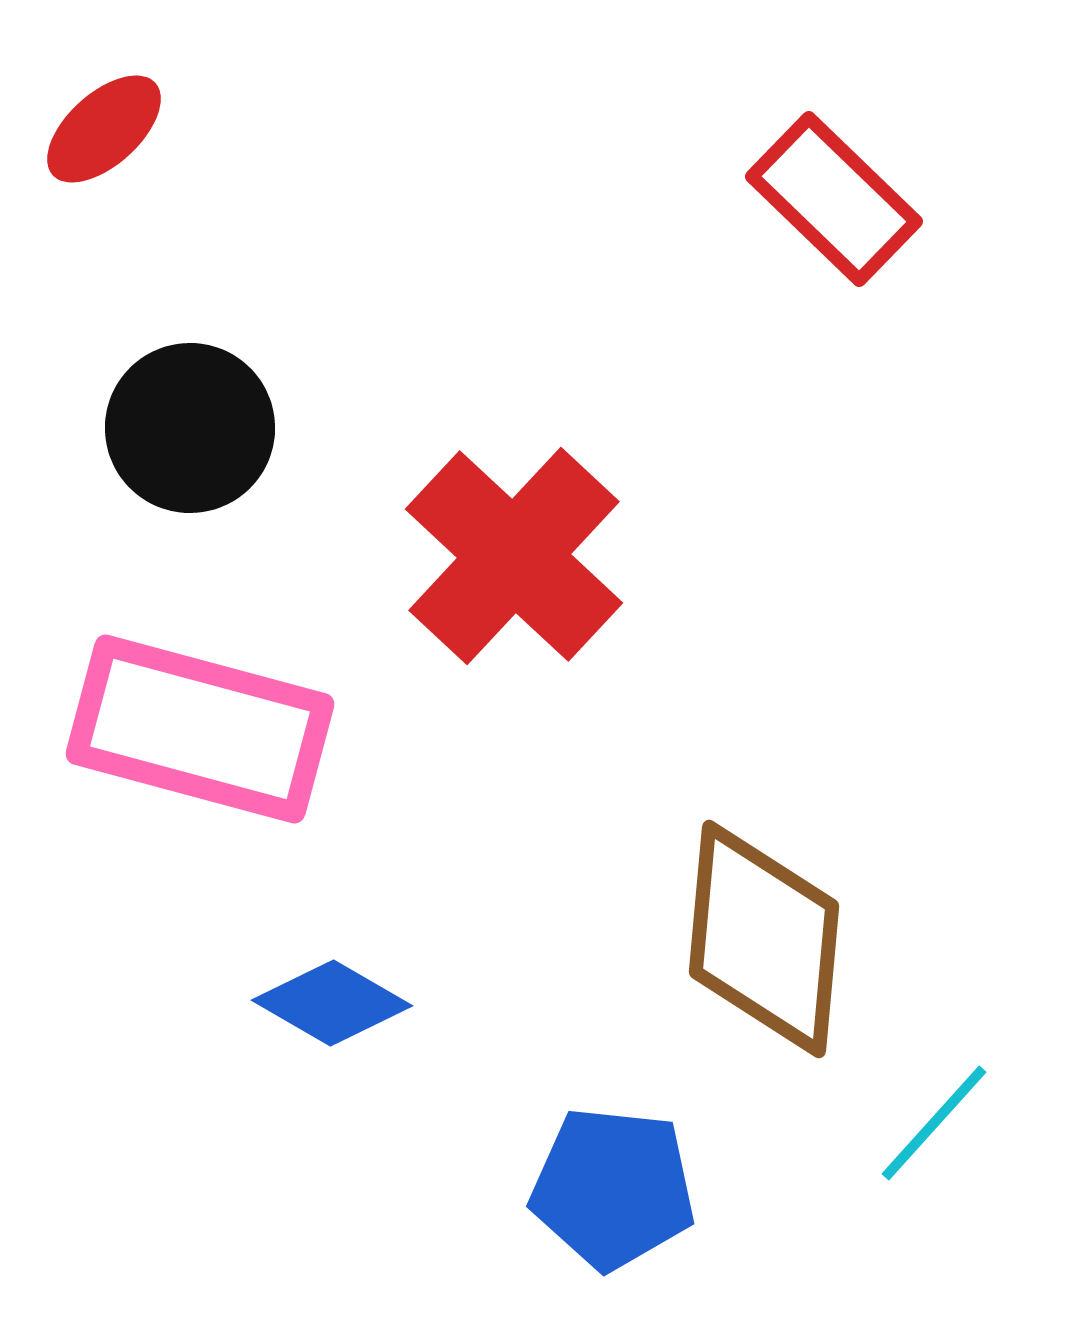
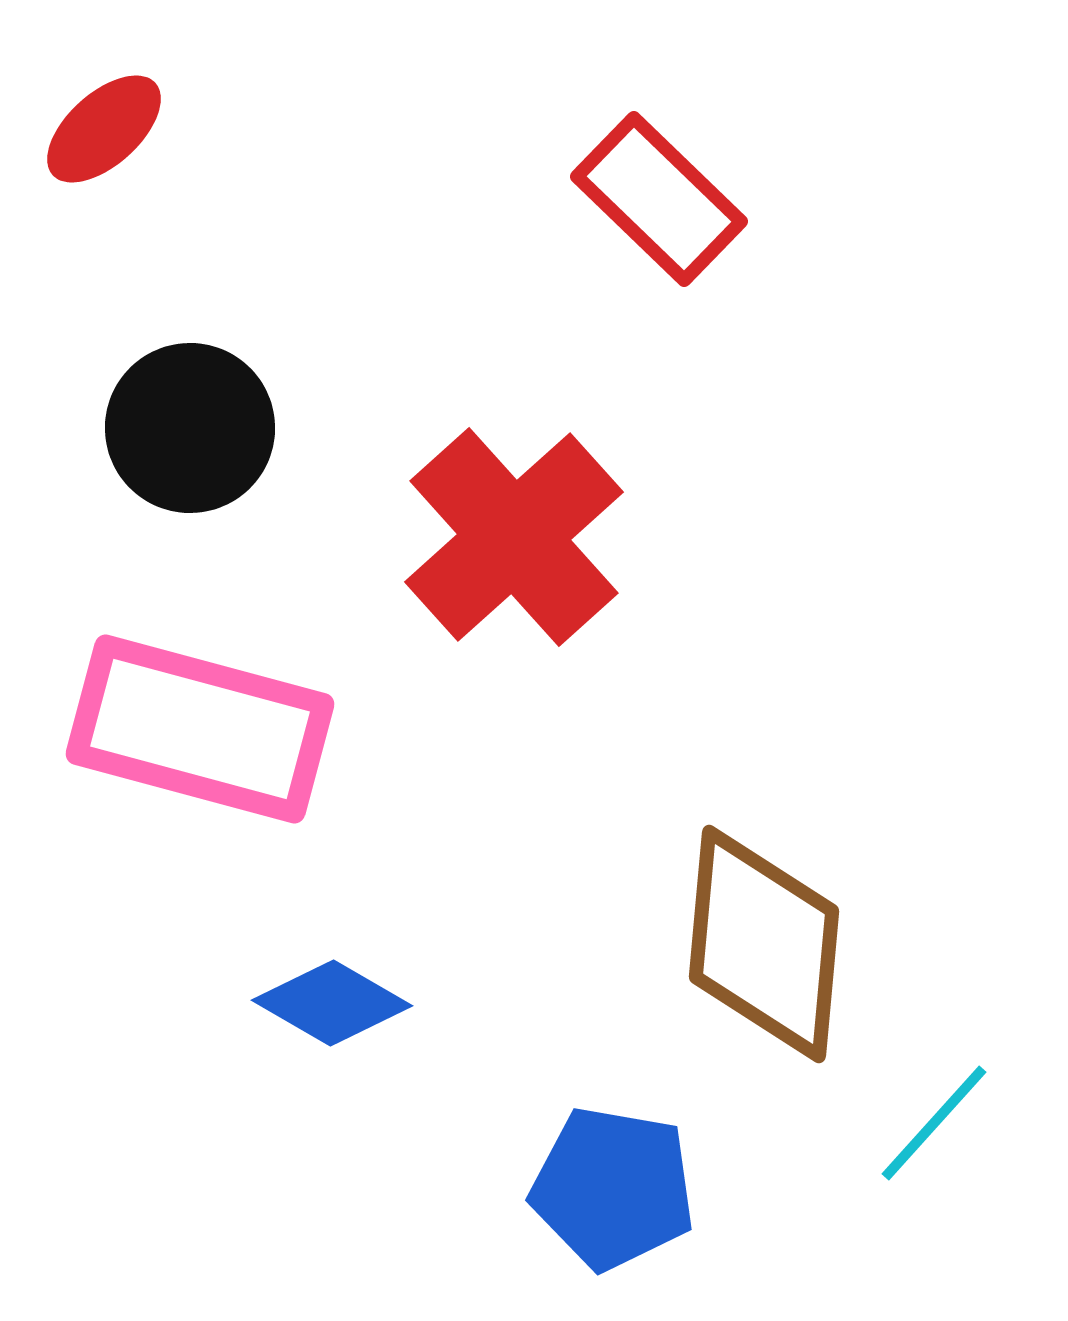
red rectangle: moved 175 px left
red cross: moved 19 px up; rotated 5 degrees clockwise
brown diamond: moved 5 px down
blue pentagon: rotated 4 degrees clockwise
